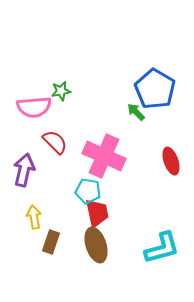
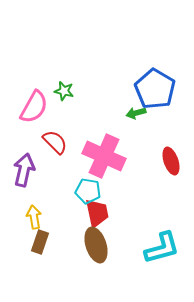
green star: moved 3 px right; rotated 24 degrees clockwise
pink semicircle: rotated 56 degrees counterclockwise
green arrow: moved 1 px down; rotated 60 degrees counterclockwise
brown rectangle: moved 11 px left
